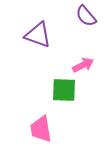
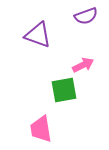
purple semicircle: rotated 70 degrees counterclockwise
green square: rotated 12 degrees counterclockwise
